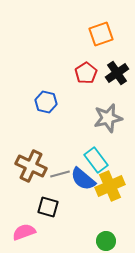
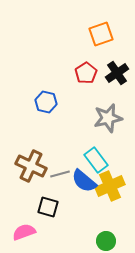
blue semicircle: moved 1 px right, 2 px down
